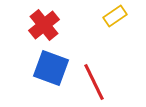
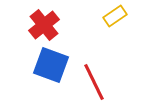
blue square: moved 3 px up
